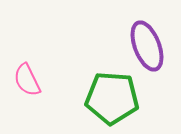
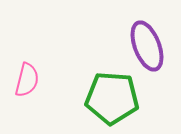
pink semicircle: rotated 140 degrees counterclockwise
